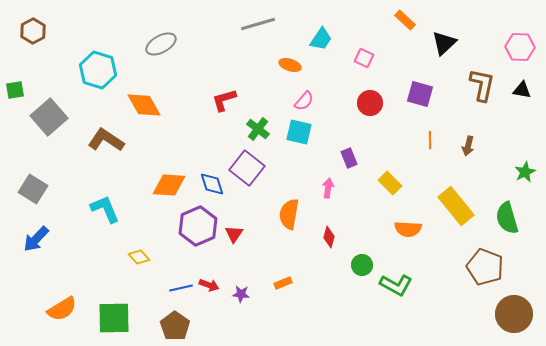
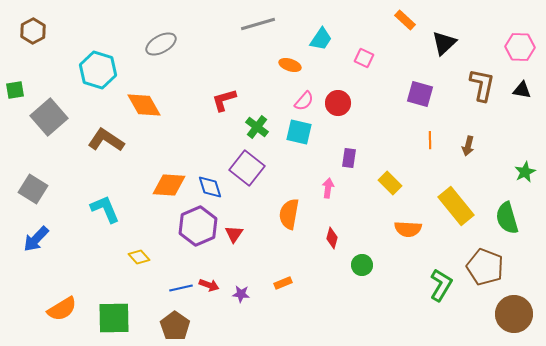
red circle at (370, 103): moved 32 px left
green cross at (258, 129): moved 1 px left, 2 px up
purple rectangle at (349, 158): rotated 30 degrees clockwise
blue diamond at (212, 184): moved 2 px left, 3 px down
red diamond at (329, 237): moved 3 px right, 1 px down
green L-shape at (396, 285): moved 45 px right; rotated 88 degrees counterclockwise
